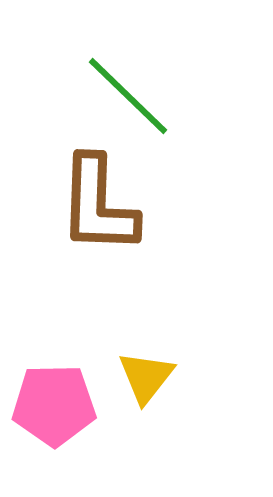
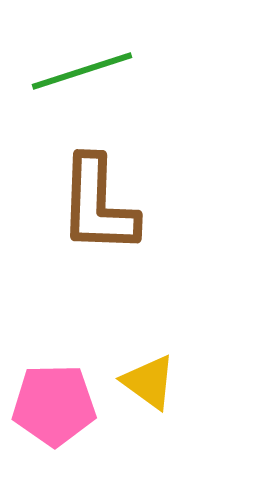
green line: moved 46 px left, 25 px up; rotated 62 degrees counterclockwise
yellow triangle: moved 3 px right, 5 px down; rotated 32 degrees counterclockwise
